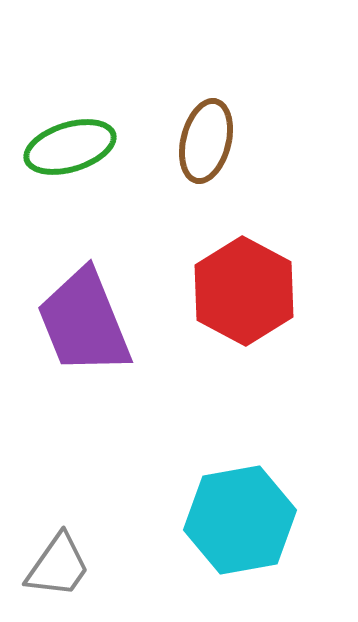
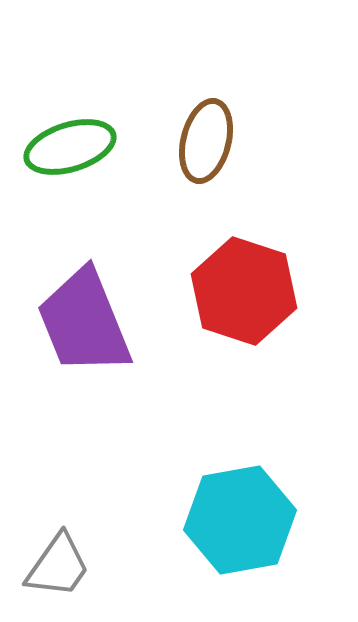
red hexagon: rotated 10 degrees counterclockwise
